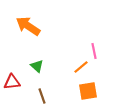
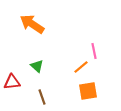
orange arrow: moved 4 px right, 2 px up
brown line: moved 1 px down
